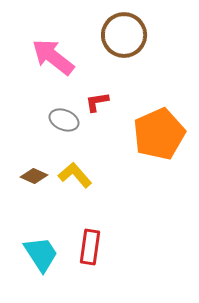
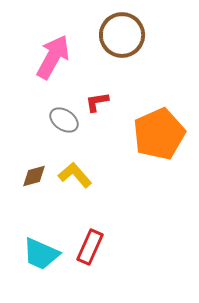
brown circle: moved 2 px left
pink arrow: rotated 81 degrees clockwise
gray ellipse: rotated 12 degrees clockwise
brown diamond: rotated 40 degrees counterclockwise
red rectangle: rotated 16 degrees clockwise
cyan trapezoid: rotated 147 degrees clockwise
